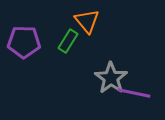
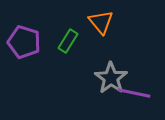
orange triangle: moved 14 px right, 1 px down
purple pentagon: rotated 16 degrees clockwise
